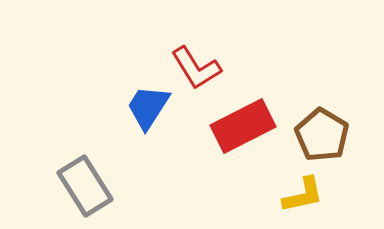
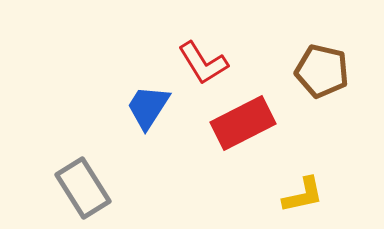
red L-shape: moved 7 px right, 5 px up
red rectangle: moved 3 px up
brown pentagon: moved 64 px up; rotated 18 degrees counterclockwise
gray rectangle: moved 2 px left, 2 px down
